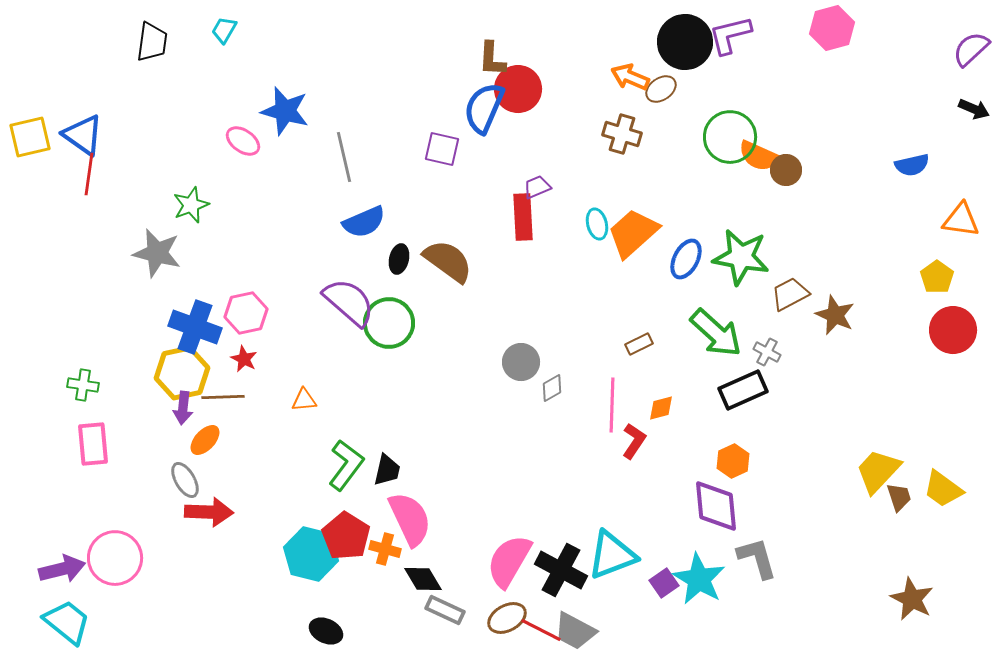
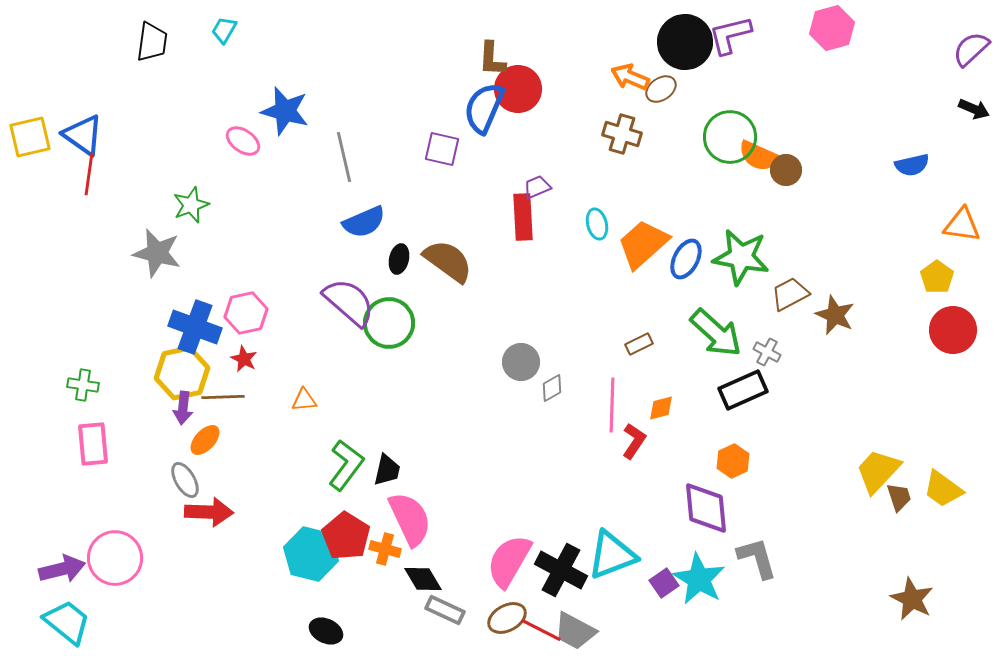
orange triangle at (961, 220): moved 1 px right, 5 px down
orange trapezoid at (633, 233): moved 10 px right, 11 px down
purple diamond at (716, 506): moved 10 px left, 2 px down
